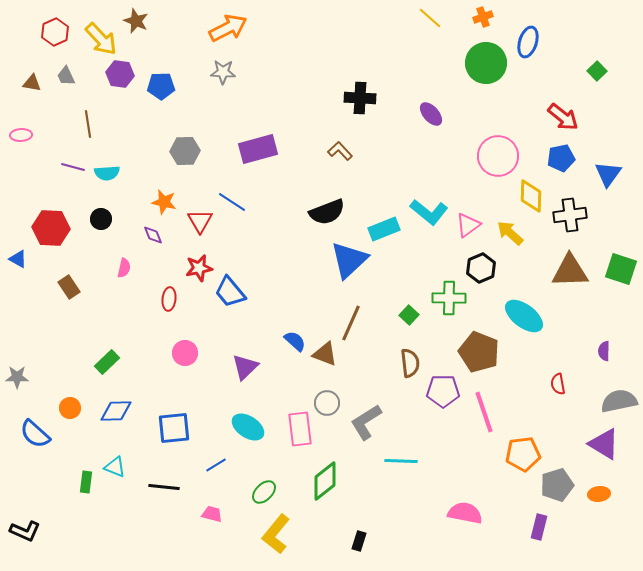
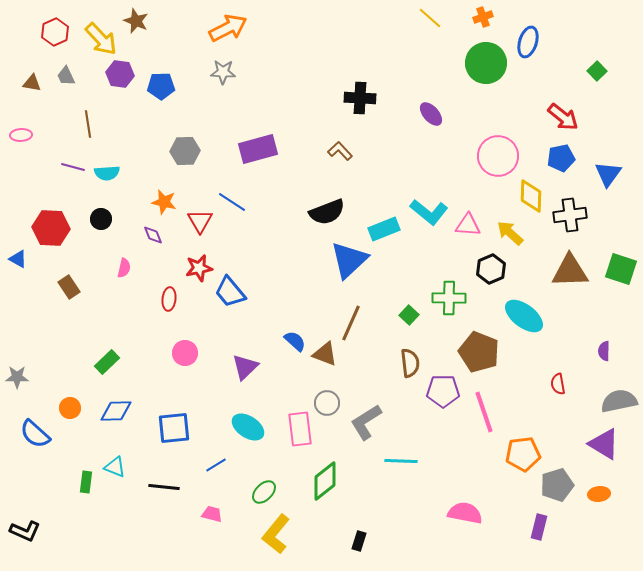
pink triangle at (468, 225): rotated 40 degrees clockwise
black hexagon at (481, 268): moved 10 px right, 1 px down
